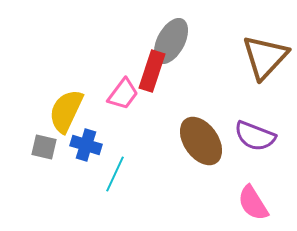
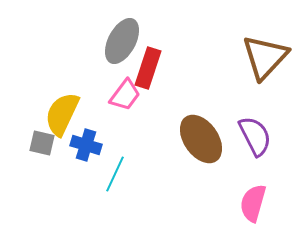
gray ellipse: moved 49 px left
red rectangle: moved 4 px left, 3 px up
pink trapezoid: moved 2 px right, 1 px down
yellow semicircle: moved 4 px left, 3 px down
purple semicircle: rotated 138 degrees counterclockwise
brown ellipse: moved 2 px up
gray square: moved 2 px left, 4 px up
pink semicircle: rotated 48 degrees clockwise
